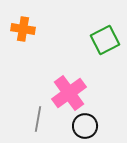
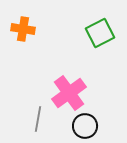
green square: moved 5 px left, 7 px up
